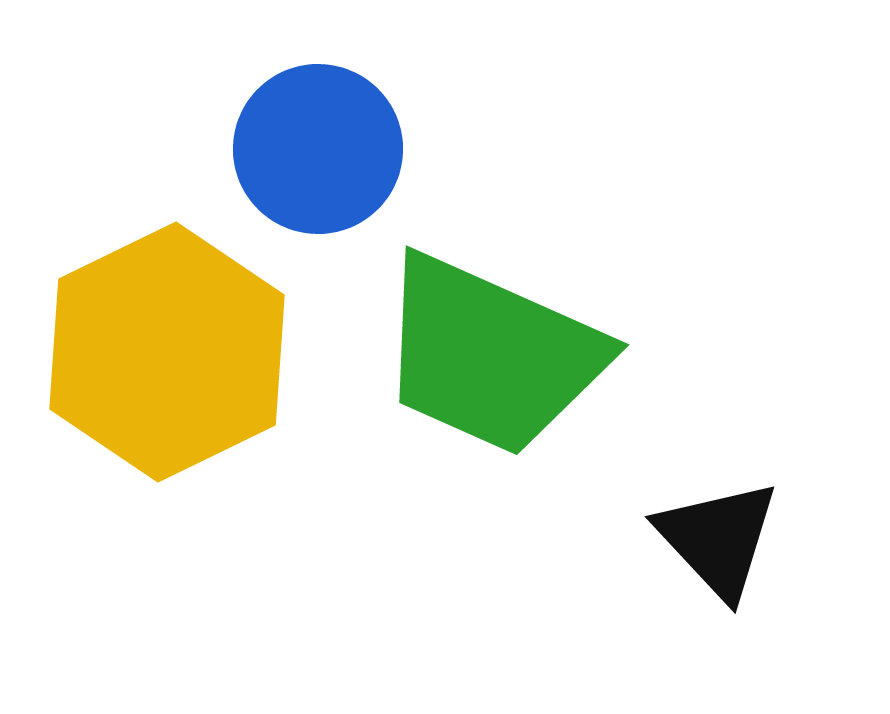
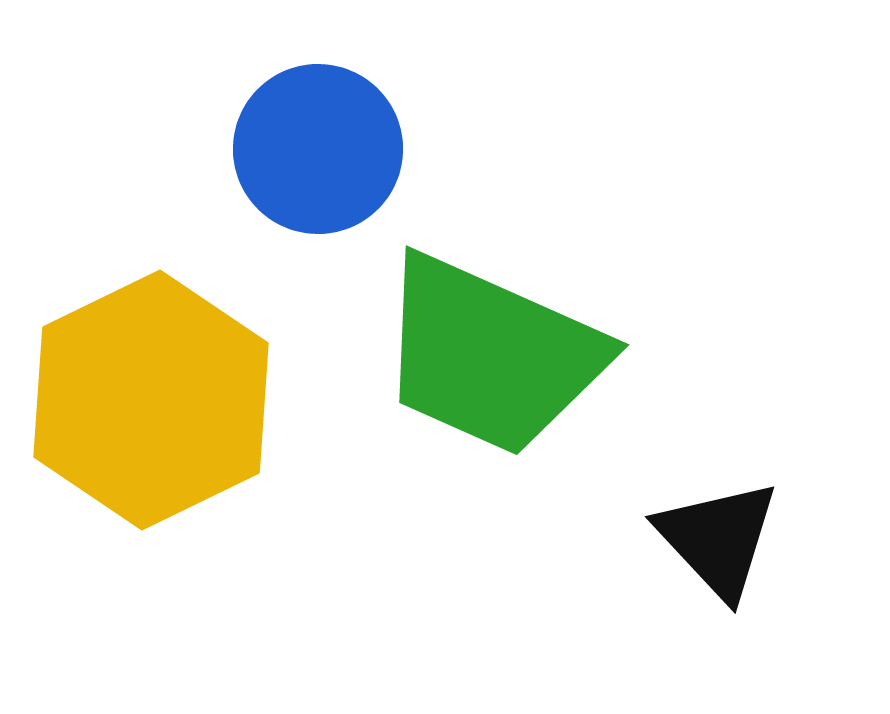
yellow hexagon: moved 16 px left, 48 px down
